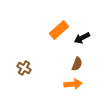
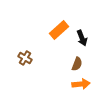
black arrow: rotated 84 degrees counterclockwise
brown cross: moved 1 px right, 10 px up
orange arrow: moved 8 px right
